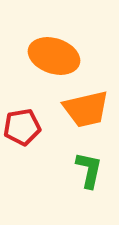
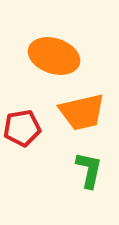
orange trapezoid: moved 4 px left, 3 px down
red pentagon: moved 1 px down
